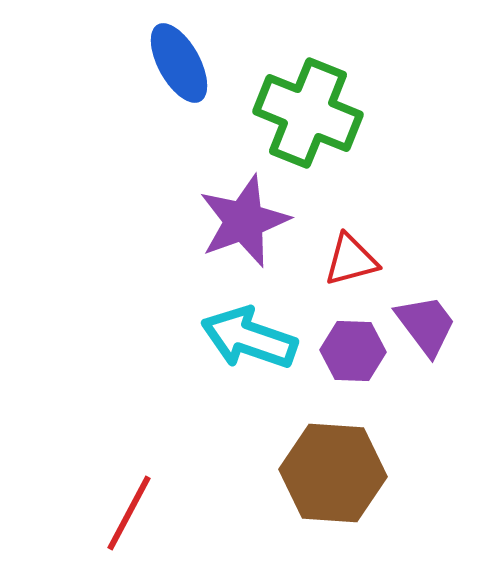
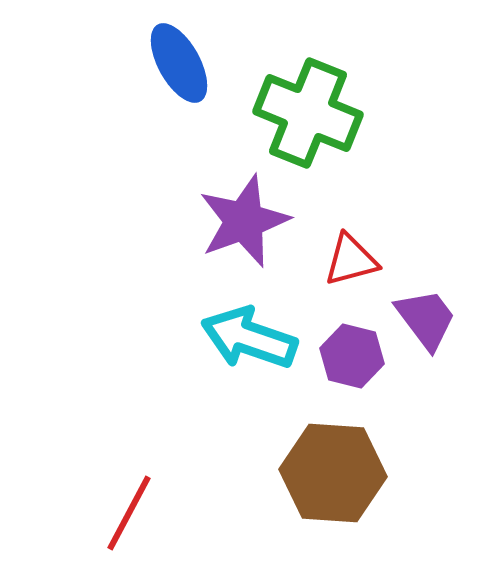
purple trapezoid: moved 6 px up
purple hexagon: moved 1 px left, 5 px down; rotated 12 degrees clockwise
